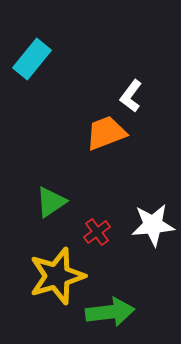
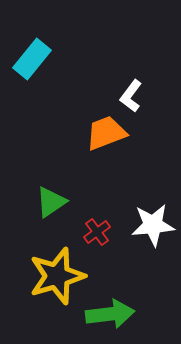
green arrow: moved 2 px down
